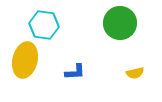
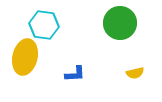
yellow ellipse: moved 3 px up
blue L-shape: moved 2 px down
